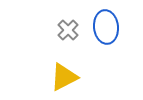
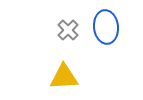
yellow triangle: rotated 24 degrees clockwise
